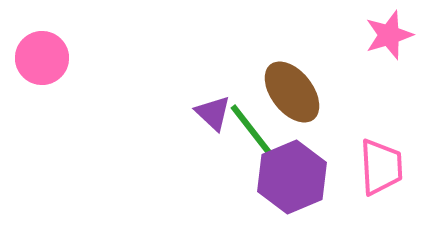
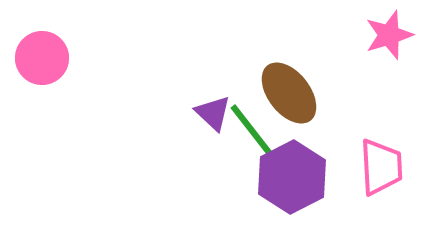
brown ellipse: moved 3 px left, 1 px down
purple hexagon: rotated 4 degrees counterclockwise
